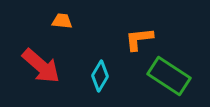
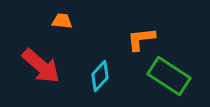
orange L-shape: moved 2 px right
cyan diamond: rotated 12 degrees clockwise
